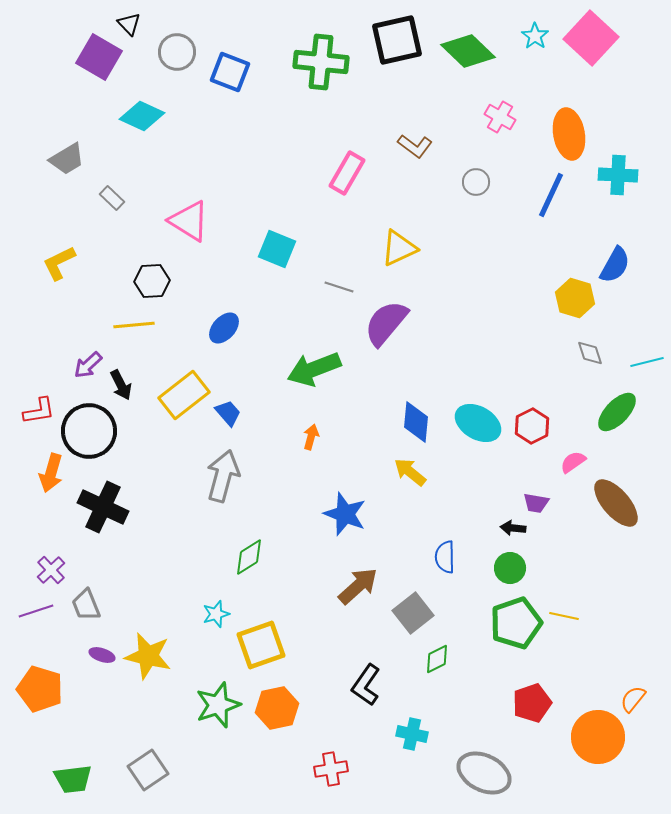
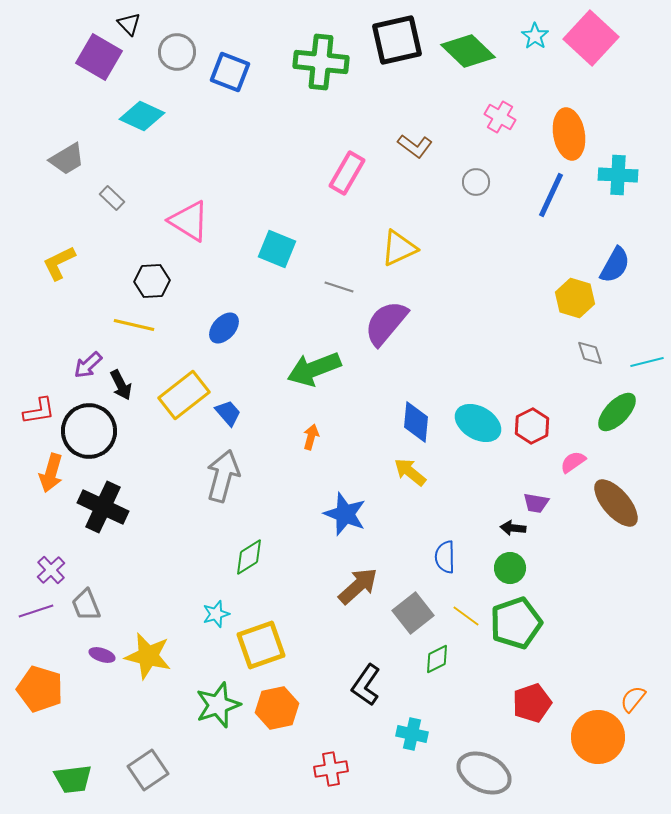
yellow line at (134, 325): rotated 18 degrees clockwise
yellow line at (564, 616): moved 98 px left; rotated 24 degrees clockwise
